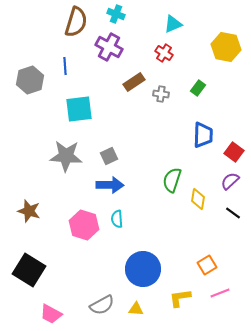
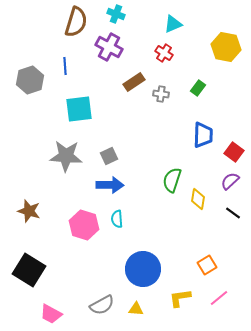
pink line: moved 1 px left, 5 px down; rotated 18 degrees counterclockwise
